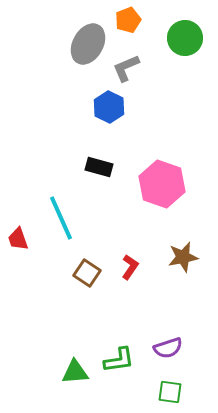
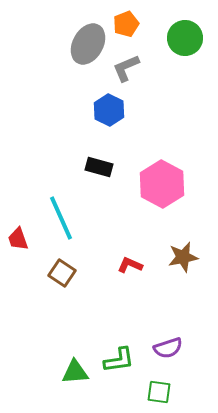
orange pentagon: moved 2 px left, 4 px down
blue hexagon: moved 3 px down
pink hexagon: rotated 9 degrees clockwise
red L-shape: moved 2 px up; rotated 100 degrees counterclockwise
brown square: moved 25 px left
green square: moved 11 px left
